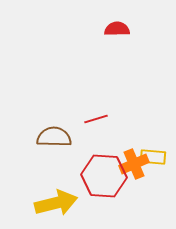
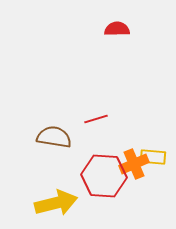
brown semicircle: rotated 8 degrees clockwise
